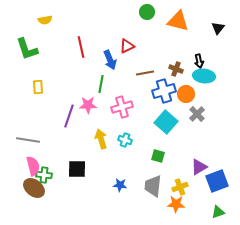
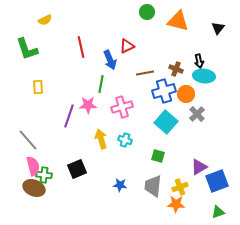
yellow semicircle: rotated 16 degrees counterclockwise
gray line: rotated 40 degrees clockwise
black square: rotated 24 degrees counterclockwise
brown ellipse: rotated 15 degrees counterclockwise
